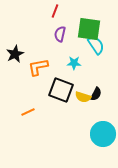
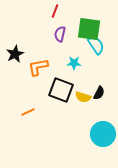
black semicircle: moved 3 px right, 1 px up
